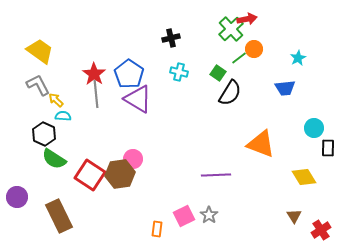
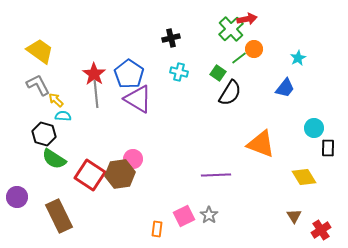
blue trapezoid: rotated 45 degrees counterclockwise
black hexagon: rotated 10 degrees counterclockwise
